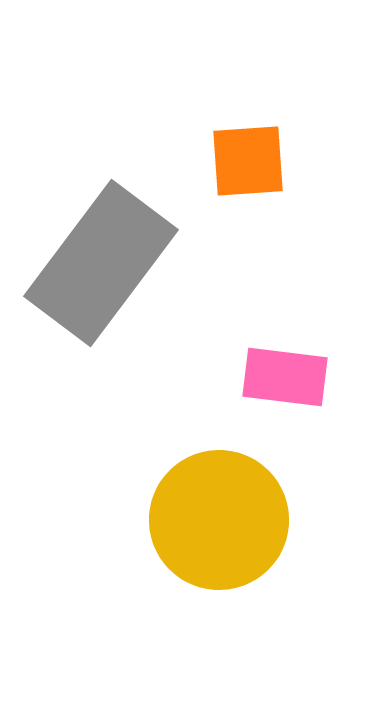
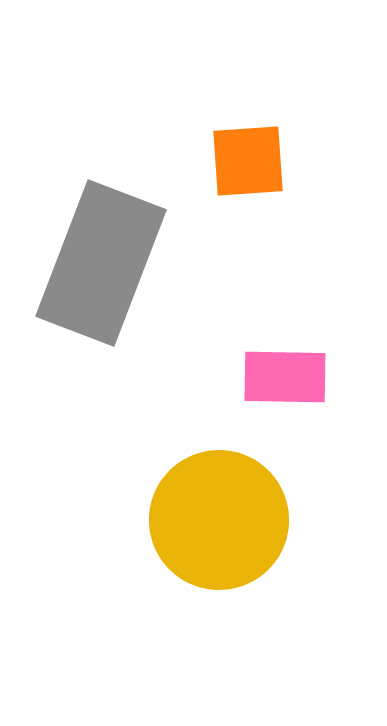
gray rectangle: rotated 16 degrees counterclockwise
pink rectangle: rotated 6 degrees counterclockwise
